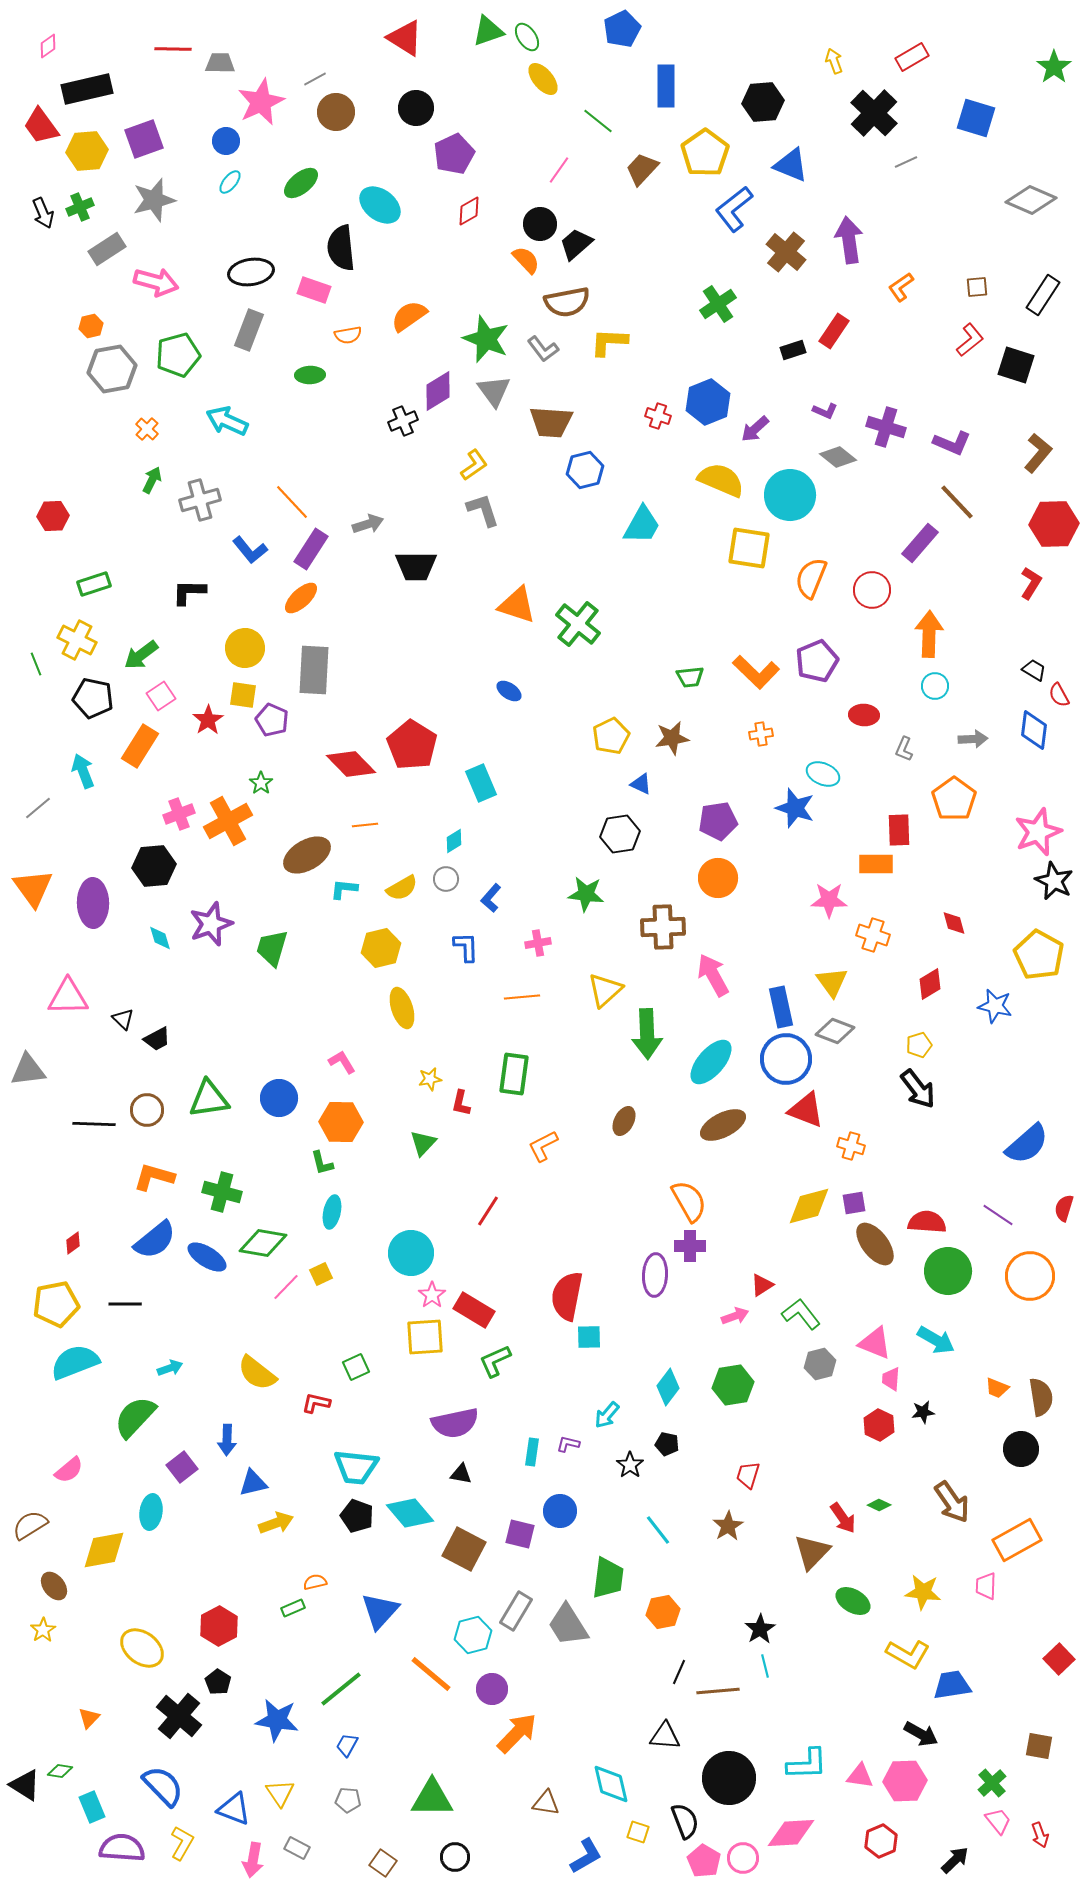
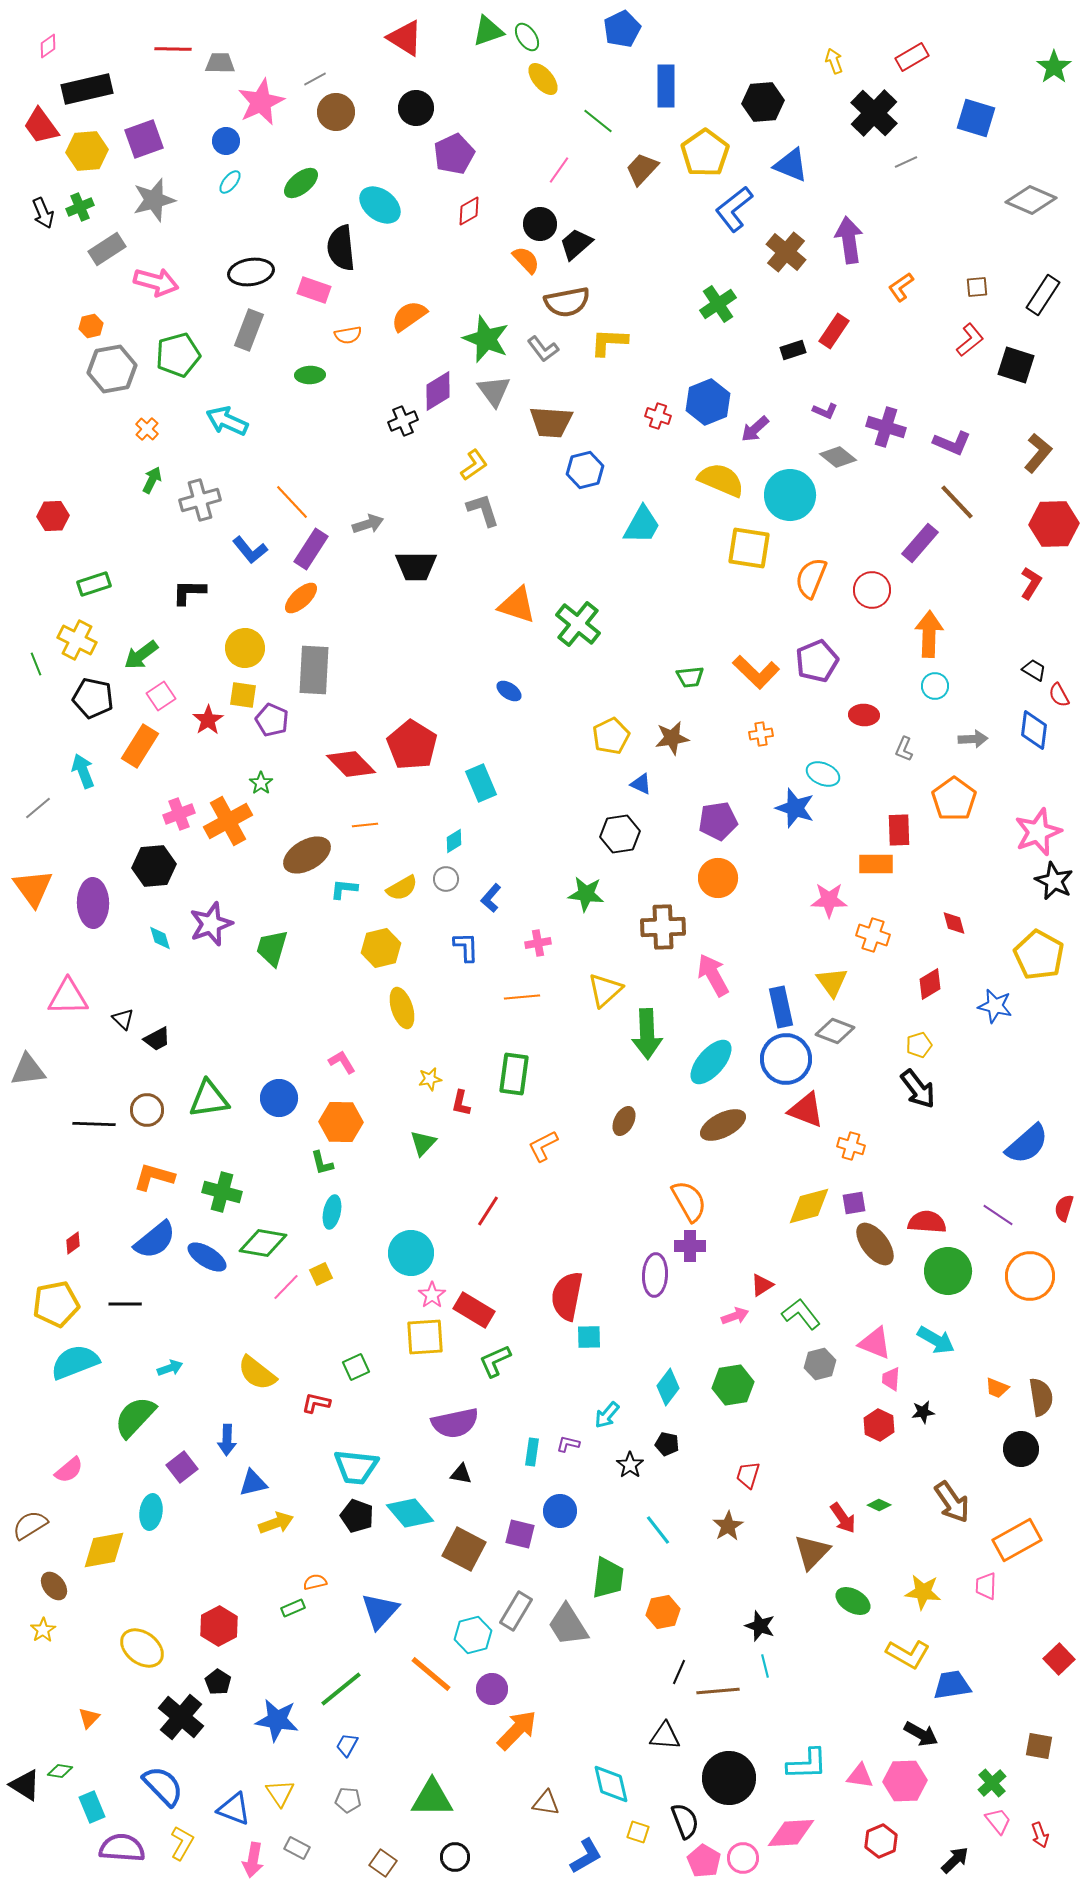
black star at (760, 1629): moved 3 px up; rotated 20 degrees counterclockwise
black cross at (179, 1716): moved 2 px right, 1 px down
orange arrow at (517, 1733): moved 3 px up
